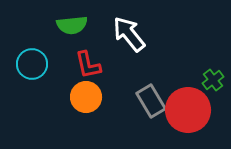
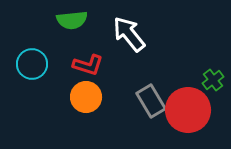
green semicircle: moved 5 px up
red L-shape: rotated 60 degrees counterclockwise
